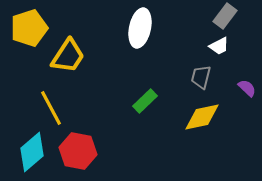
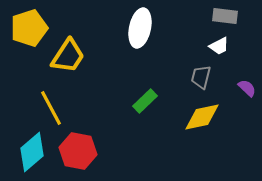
gray rectangle: rotated 60 degrees clockwise
